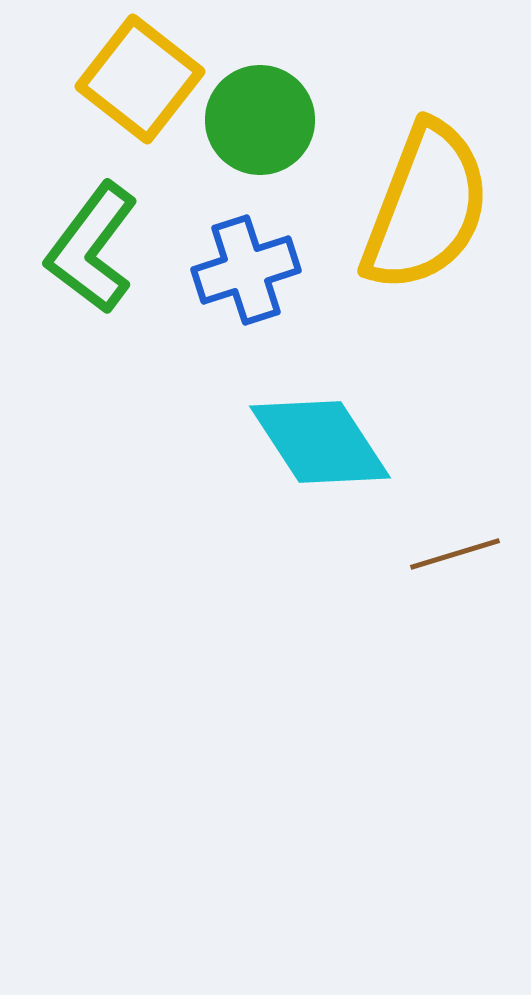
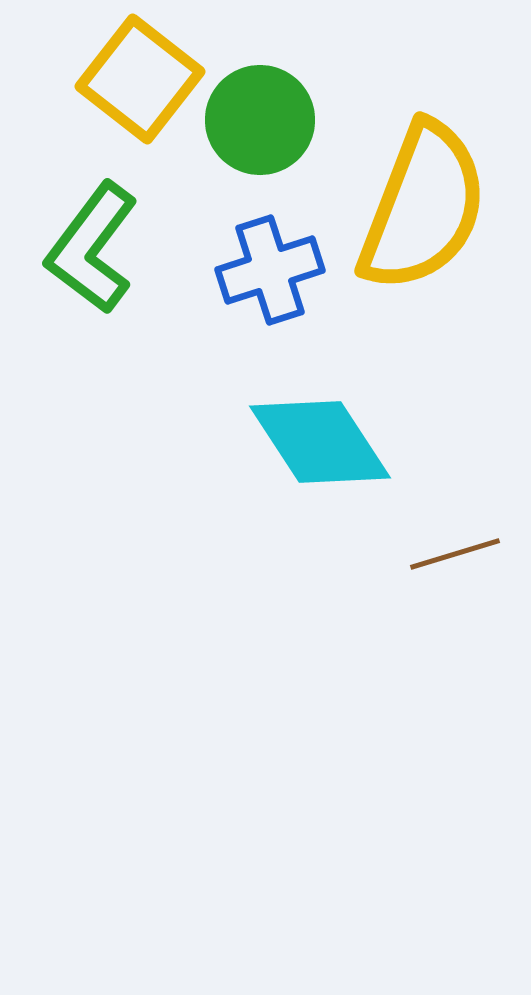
yellow semicircle: moved 3 px left
blue cross: moved 24 px right
